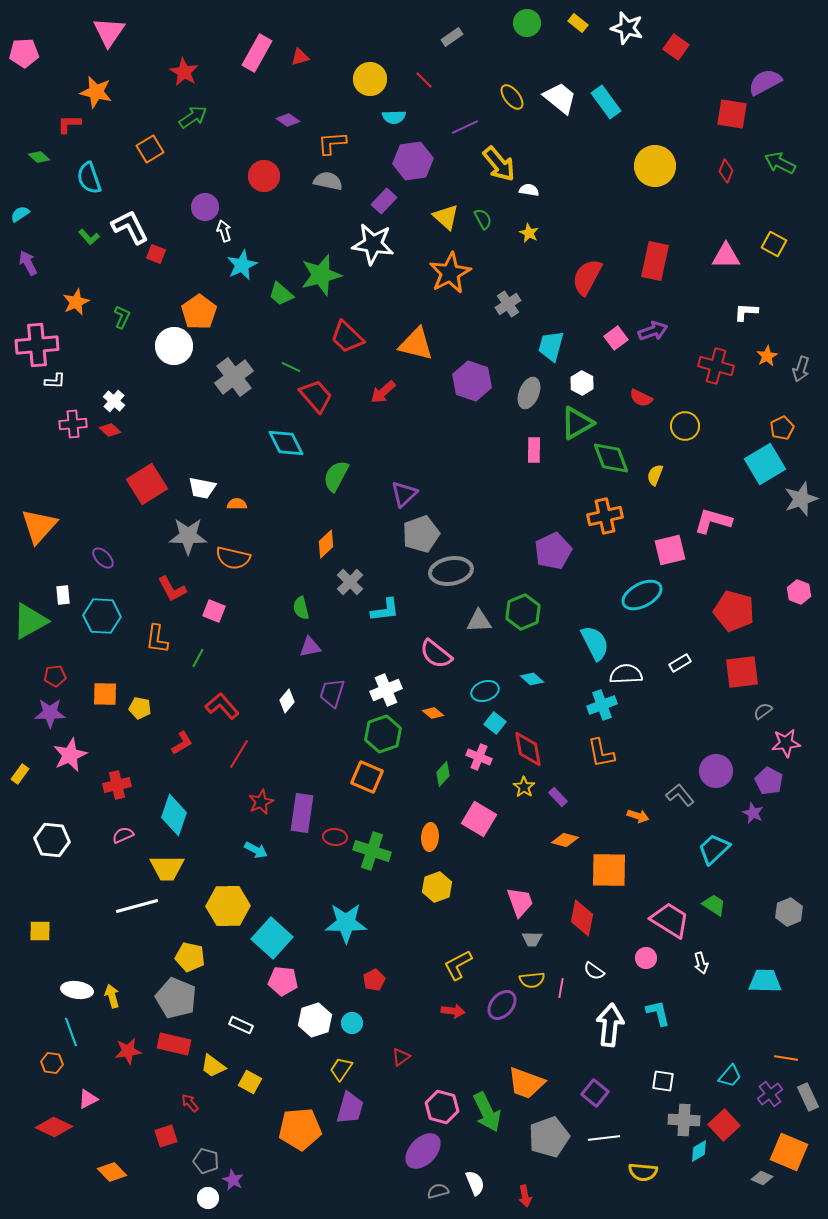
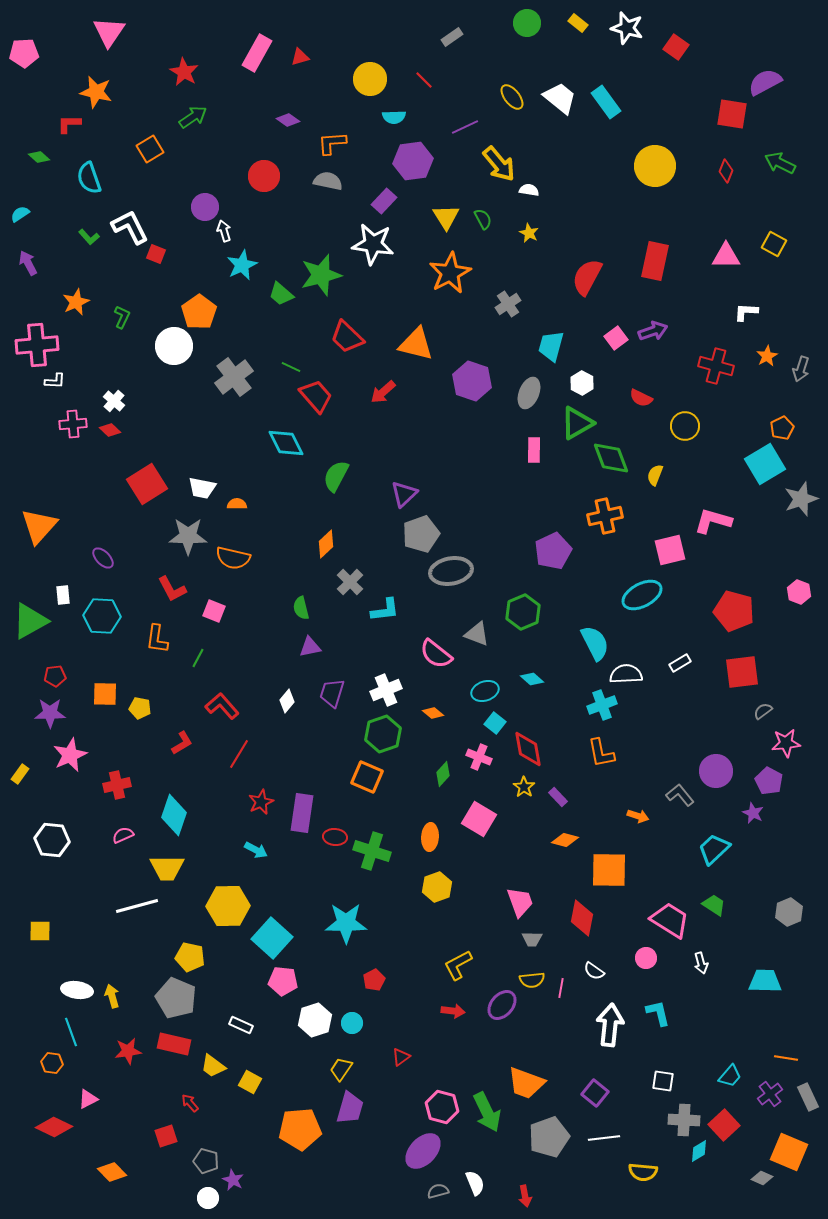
yellow triangle at (446, 217): rotated 16 degrees clockwise
gray triangle at (479, 621): moved 2 px left, 13 px down; rotated 24 degrees clockwise
